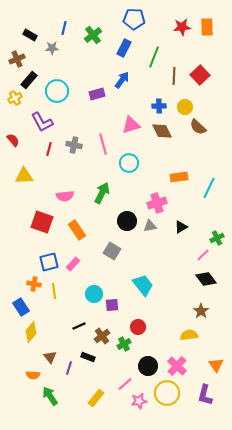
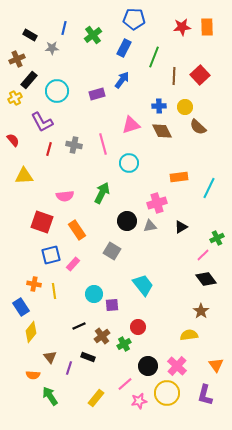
blue square at (49, 262): moved 2 px right, 7 px up
